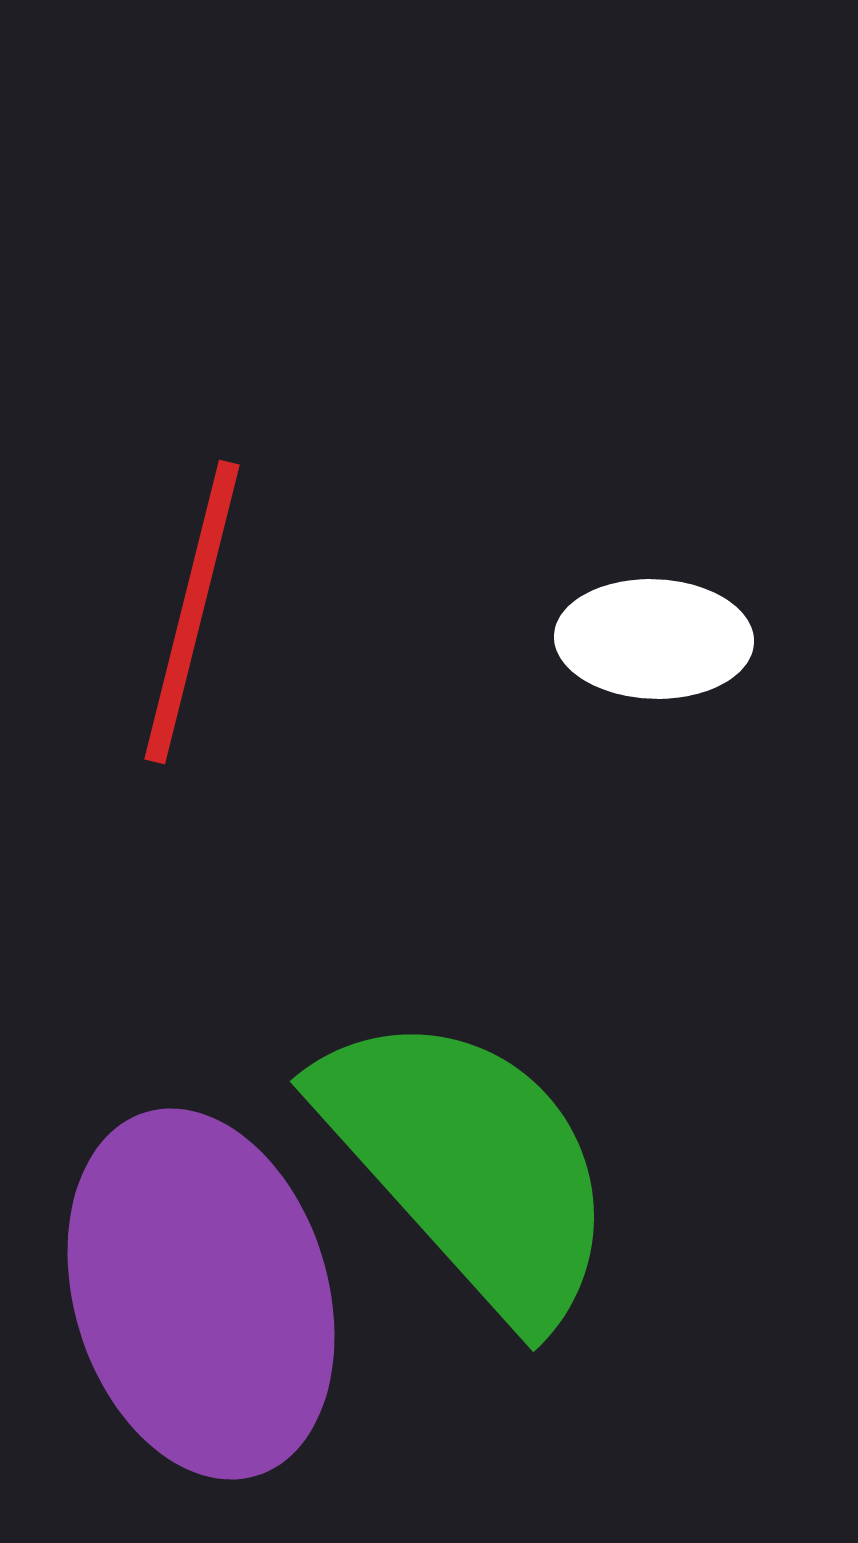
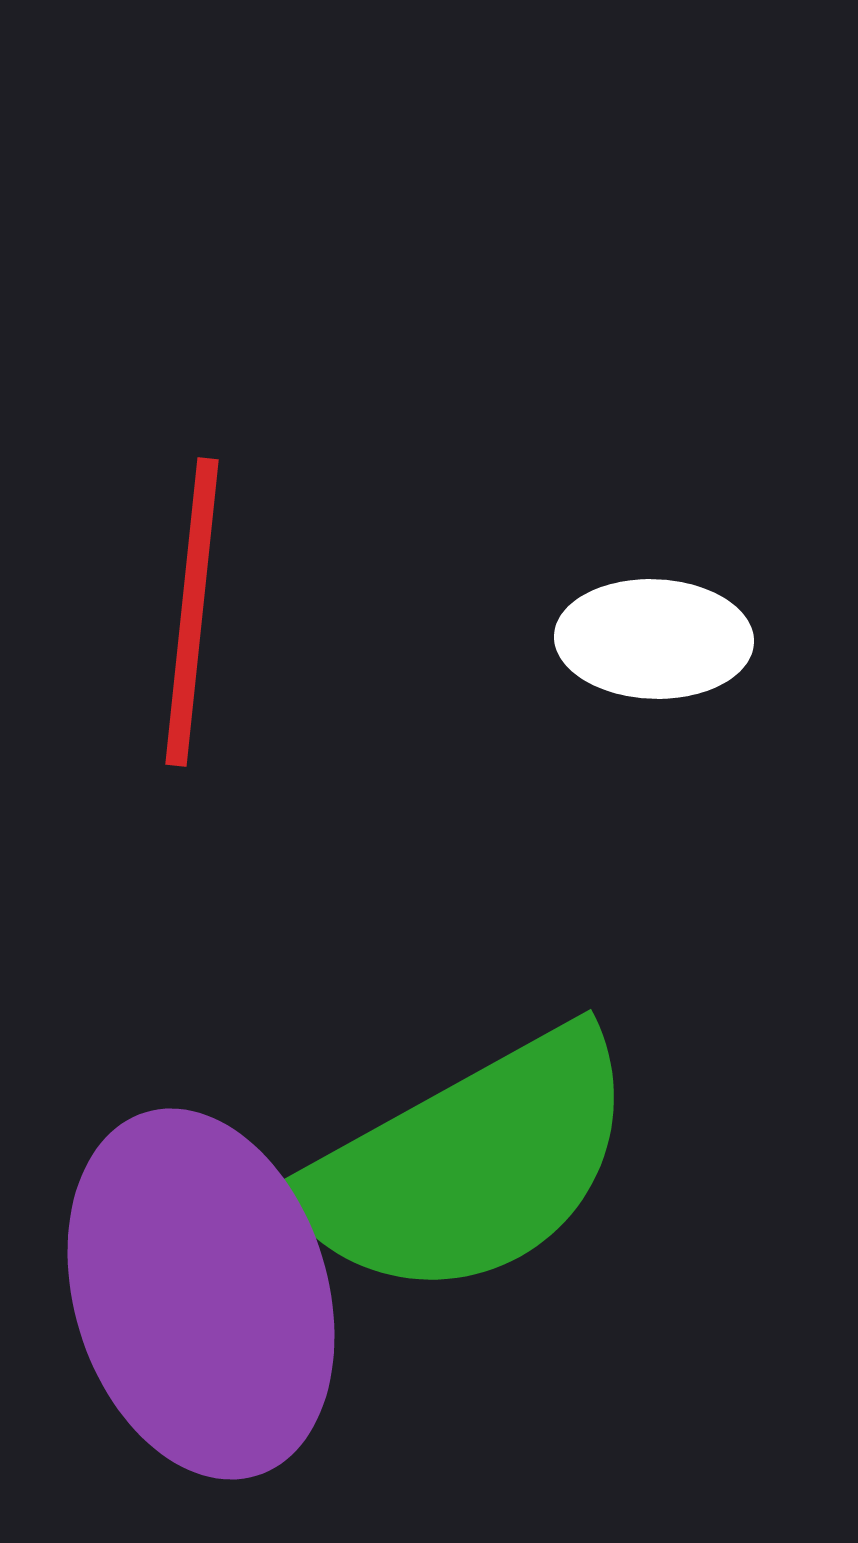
red line: rotated 8 degrees counterclockwise
green semicircle: rotated 103 degrees clockwise
